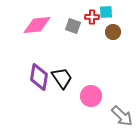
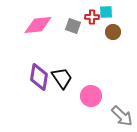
pink diamond: moved 1 px right
